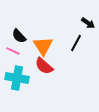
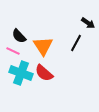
red semicircle: moved 7 px down
cyan cross: moved 4 px right, 5 px up; rotated 10 degrees clockwise
